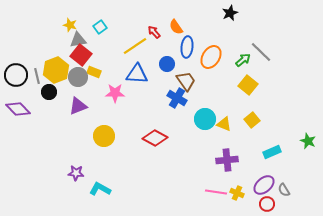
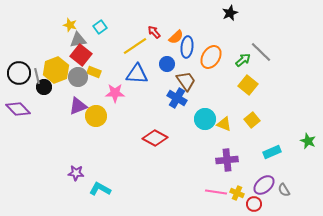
orange semicircle at (176, 27): moved 10 px down; rotated 98 degrees counterclockwise
black circle at (16, 75): moved 3 px right, 2 px up
black circle at (49, 92): moved 5 px left, 5 px up
yellow circle at (104, 136): moved 8 px left, 20 px up
red circle at (267, 204): moved 13 px left
